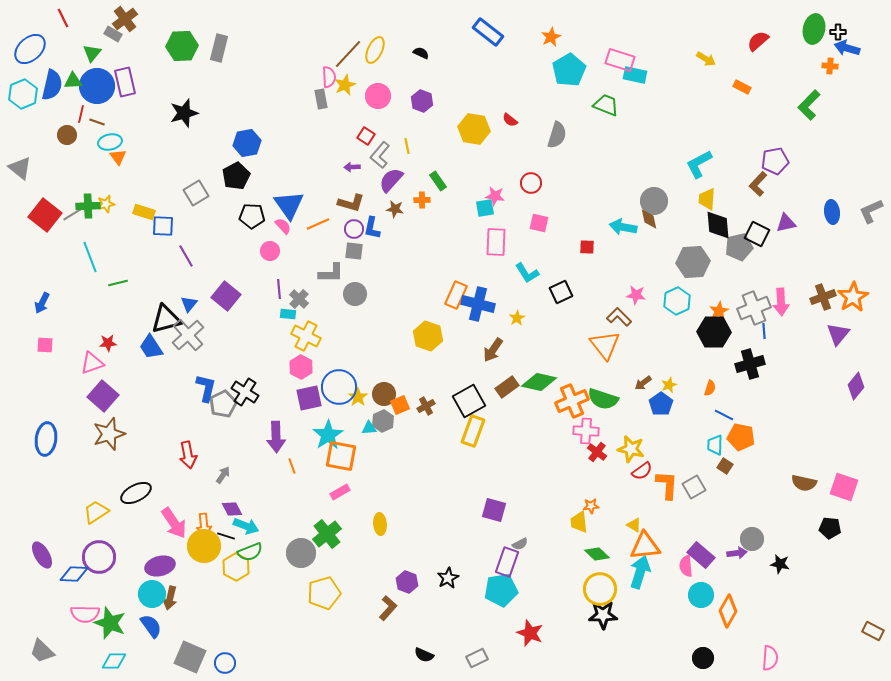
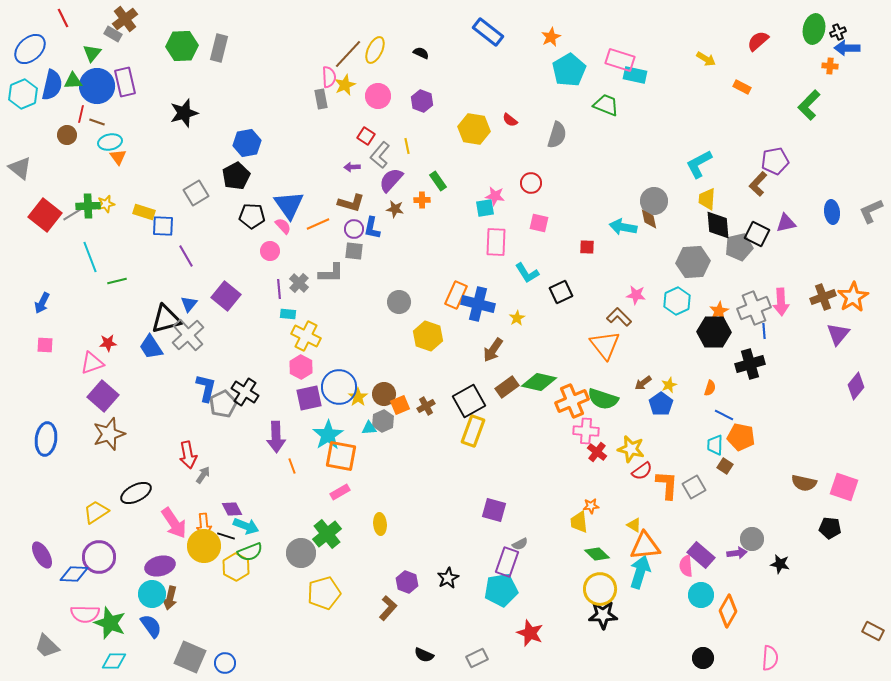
black cross at (838, 32): rotated 21 degrees counterclockwise
blue arrow at (847, 48): rotated 15 degrees counterclockwise
green line at (118, 283): moved 1 px left, 2 px up
gray circle at (355, 294): moved 44 px right, 8 px down
gray cross at (299, 299): moved 16 px up
gray arrow at (223, 475): moved 20 px left
gray trapezoid at (42, 651): moved 5 px right, 5 px up
